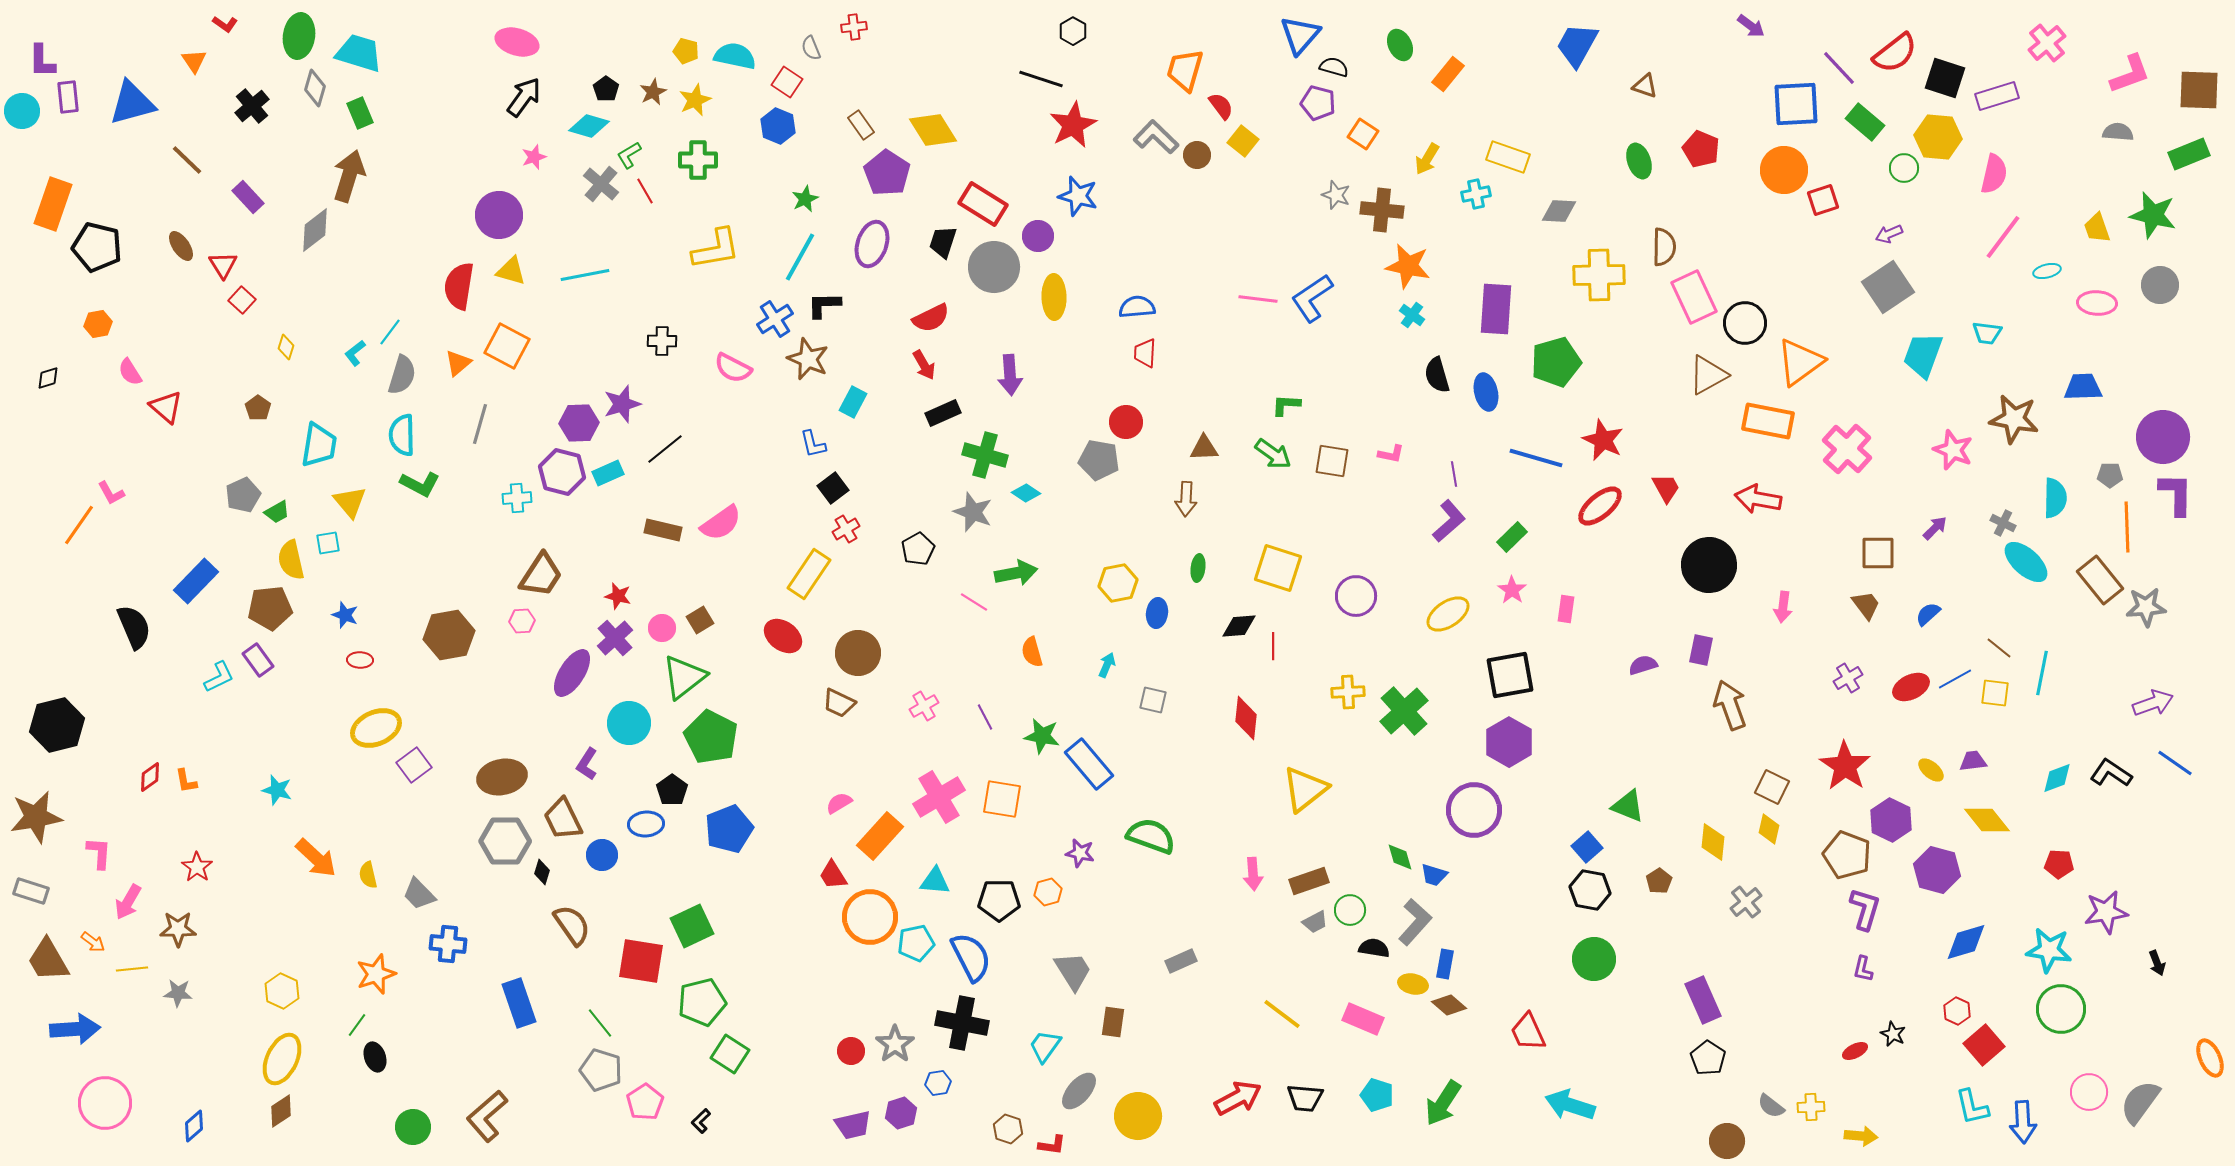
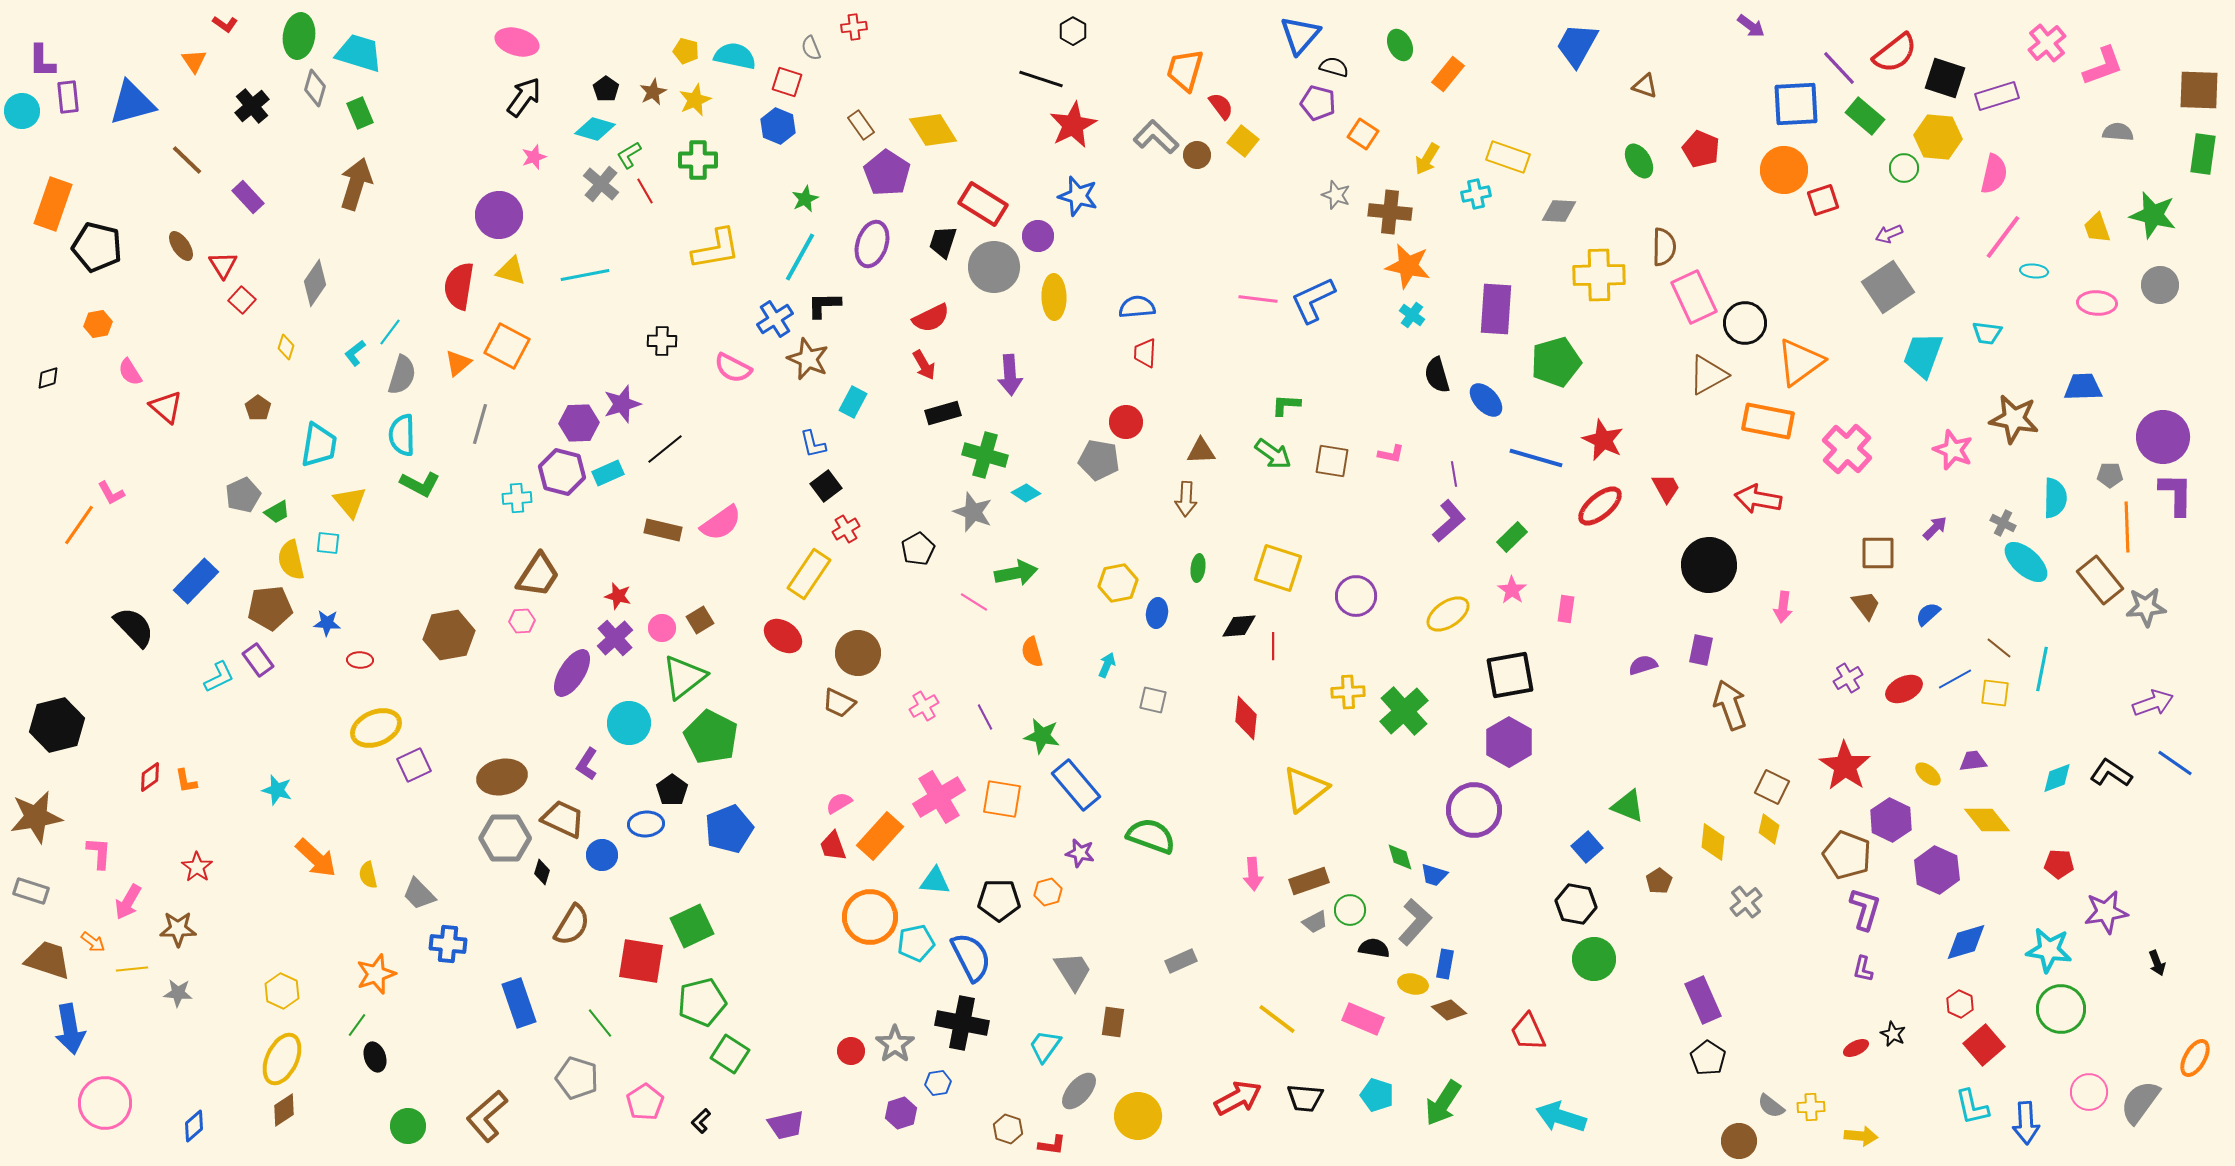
pink L-shape at (2130, 74): moved 27 px left, 8 px up
red square at (787, 82): rotated 16 degrees counterclockwise
green rectangle at (1865, 122): moved 6 px up
cyan diamond at (589, 126): moved 6 px right, 3 px down
green rectangle at (2189, 154): moved 14 px right; rotated 60 degrees counterclockwise
green ellipse at (1639, 161): rotated 12 degrees counterclockwise
brown arrow at (349, 176): moved 7 px right, 8 px down
brown cross at (1382, 210): moved 8 px right, 2 px down
gray diamond at (315, 230): moved 53 px down; rotated 18 degrees counterclockwise
cyan ellipse at (2047, 271): moved 13 px left; rotated 20 degrees clockwise
blue L-shape at (1312, 298): moved 1 px right, 2 px down; rotated 9 degrees clockwise
blue ellipse at (1486, 392): moved 8 px down; rotated 30 degrees counterclockwise
black rectangle at (943, 413): rotated 8 degrees clockwise
brown triangle at (1204, 448): moved 3 px left, 3 px down
black square at (833, 488): moved 7 px left, 2 px up
cyan square at (328, 543): rotated 15 degrees clockwise
brown trapezoid at (541, 575): moved 3 px left
blue star at (345, 615): moved 18 px left, 8 px down; rotated 16 degrees counterclockwise
black semicircle at (134, 627): rotated 21 degrees counterclockwise
cyan line at (2042, 673): moved 4 px up
red ellipse at (1911, 687): moved 7 px left, 2 px down
blue rectangle at (1089, 764): moved 13 px left, 21 px down
purple square at (414, 765): rotated 12 degrees clockwise
yellow ellipse at (1931, 770): moved 3 px left, 4 px down
brown trapezoid at (563, 819): rotated 141 degrees clockwise
gray hexagon at (505, 841): moved 3 px up
purple hexagon at (1937, 870): rotated 9 degrees clockwise
red trapezoid at (833, 875): moved 29 px up; rotated 12 degrees clockwise
black hexagon at (1590, 890): moved 14 px left, 14 px down
brown semicircle at (572, 925): rotated 66 degrees clockwise
brown trapezoid at (48, 960): rotated 138 degrees clockwise
brown diamond at (1449, 1005): moved 5 px down
red hexagon at (1957, 1011): moved 3 px right, 7 px up
yellow line at (1282, 1014): moved 5 px left, 5 px down
blue arrow at (75, 1029): moved 5 px left; rotated 84 degrees clockwise
red ellipse at (1855, 1051): moved 1 px right, 3 px up
orange ellipse at (2210, 1058): moved 15 px left; rotated 54 degrees clockwise
gray pentagon at (601, 1070): moved 24 px left, 8 px down
cyan arrow at (1570, 1105): moved 9 px left, 12 px down
brown diamond at (281, 1111): moved 3 px right, 1 px up
blue arrow at (2023, 1122): moved 3 px right, 1 px down
purple trapezoid at (853, 1125): moved 67 px left
green circle at (413, 1127): moved 5 px left, 1 px up
brown circle at (1727, 1141): moved 12 px right
